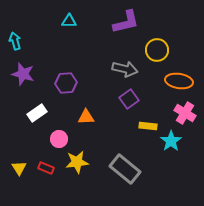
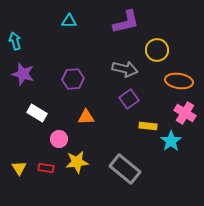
purple hexagon: moved 7 px right, 4 px up
white rectangle: rotated 66 degrees clockwise
red rectangle: rotated 14 degrees counterclockwise
